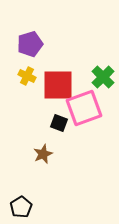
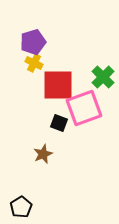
purple pentagon: moved 3 px right, 2 px up
yellow cross: moved 7 px right, 13 px up
